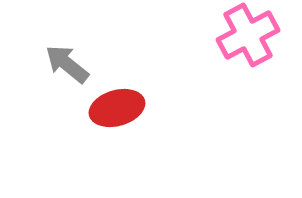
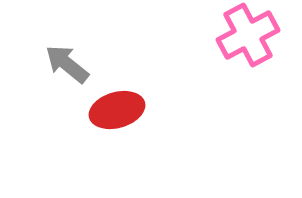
red ellipse: moved 2 px down
